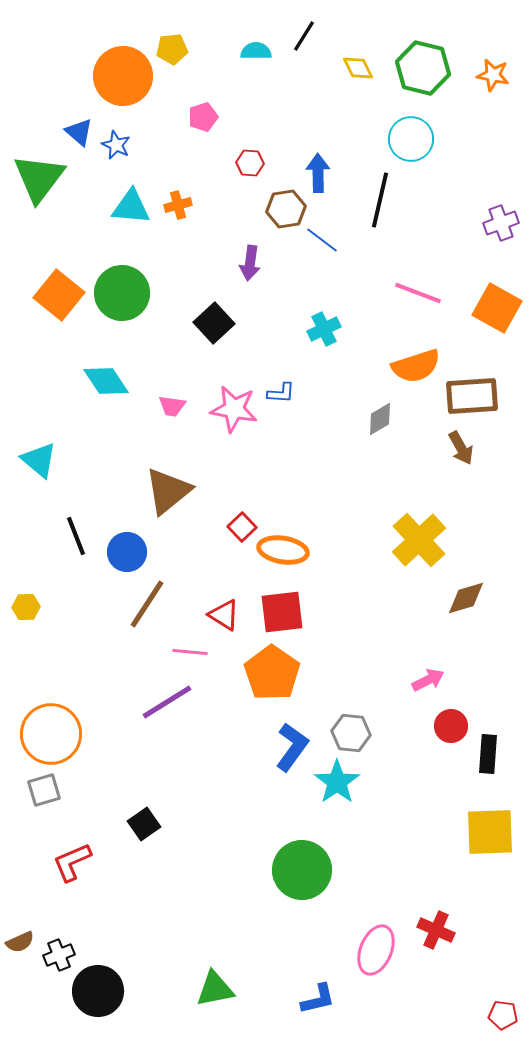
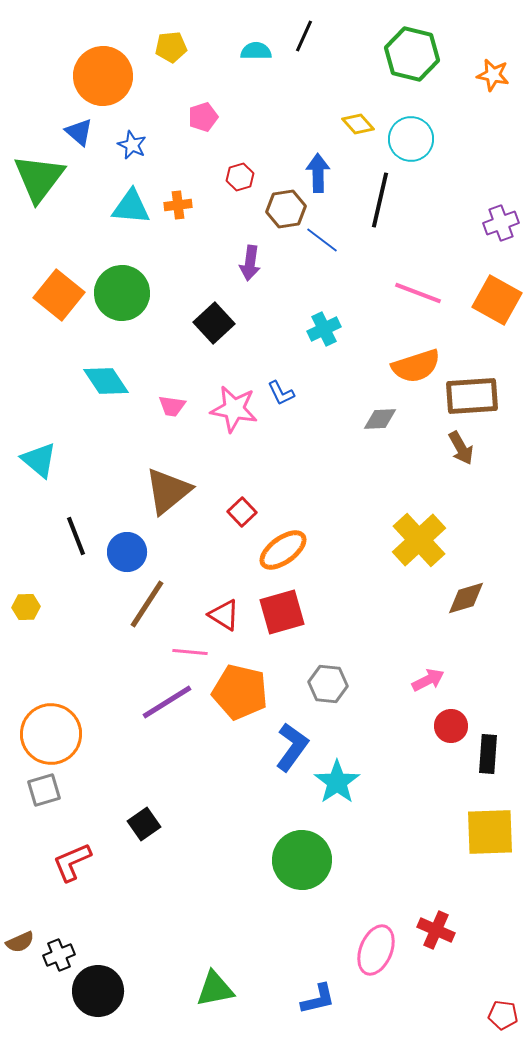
black line at (304, 36): rotated 8 degrees counterclockwise
yellow pentagon at (172, 49): moved 1 px left, 2 px up
yellow diamond at (358, 68): moved 56 px down; rotated 16 degrees counterclockwise
green hexagon at (423, 68): moved 11 px left, 14 px up
orange circle at (123, 76): moved 20 px left
blue star at (116, 145): moved 16 px right
red hexagon at (250, 163): moved 10 px left, 14 px down; rotated 20 degrees counterclockwise
orange cross at (178, 205): rotated 8 degrees clockwise
orange square at (497, 308): moved 8 px up
blue L-shape at (281, 393): rotated 60 degrees clockwise
gray diamond at (380, 419): rotated 28 degrees clockwise
red square at (242, 527): moved 15 px up
orange ellipse at (283, 550): rotated 45 degrees counterclockwise
red square at (282, 612): rotated 9 degrees counterclockwise
orange pentagon at (272, 673): moved 32 px left, 19 px down; rotated 22 degrees counterclockwise
gray hexagon at (351, 733): moved 23 px left, 49 px up
green circle at (302, 870): moved 10 px up
